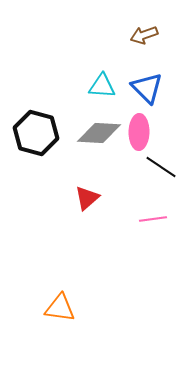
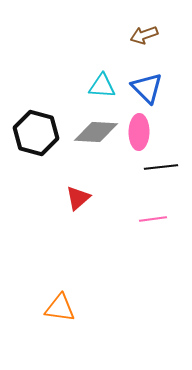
gray diamond: moved 3 px left, 1 px up
black line: rotated 40 degrees counterclockwise
red triangle: moved 9 px left
